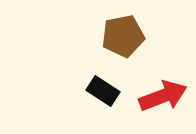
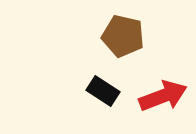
brown pentagon: rotated 24 degrees clockwise
